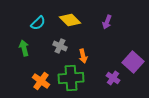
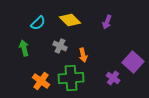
orange arrow: moved 1 px up
